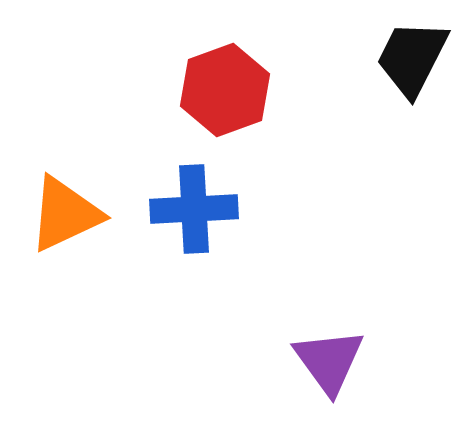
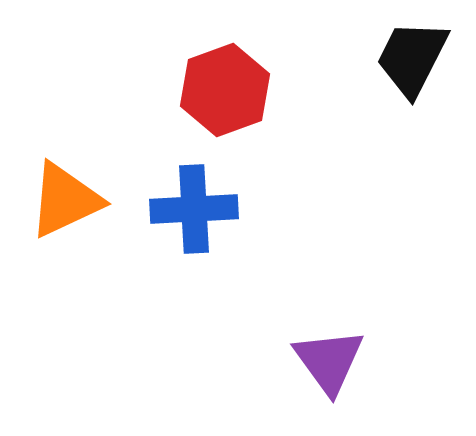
orange triangle: moved 14 px up
